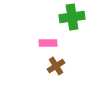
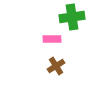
pink rectangle: moved 4 px right, 4 px up
